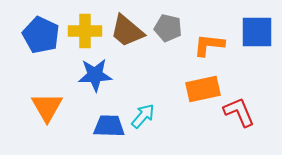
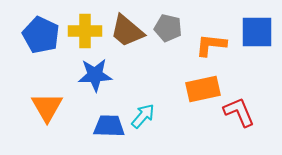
orange L-shape: moved 2 px right
